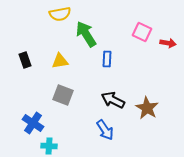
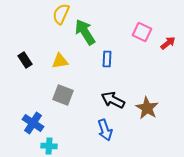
yellow semicircle: moved 1 px right; rotated 125 degrees clockwise
green arrow: moved 1 px left, 2 px up
red arrow: rotated 49 degrees counterclockwise
black rectangle: rotated 14 degrees counterclockwise
blue arrow: rotated 15 degrees clockwise
